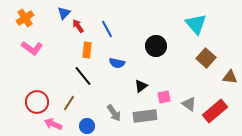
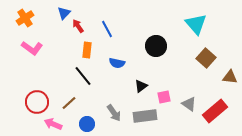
brown line: rotated 14 degrees clockwise
blue circle: moved 2 px up
